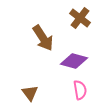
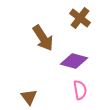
brown triangle: moved 1 px left, 4 px down
